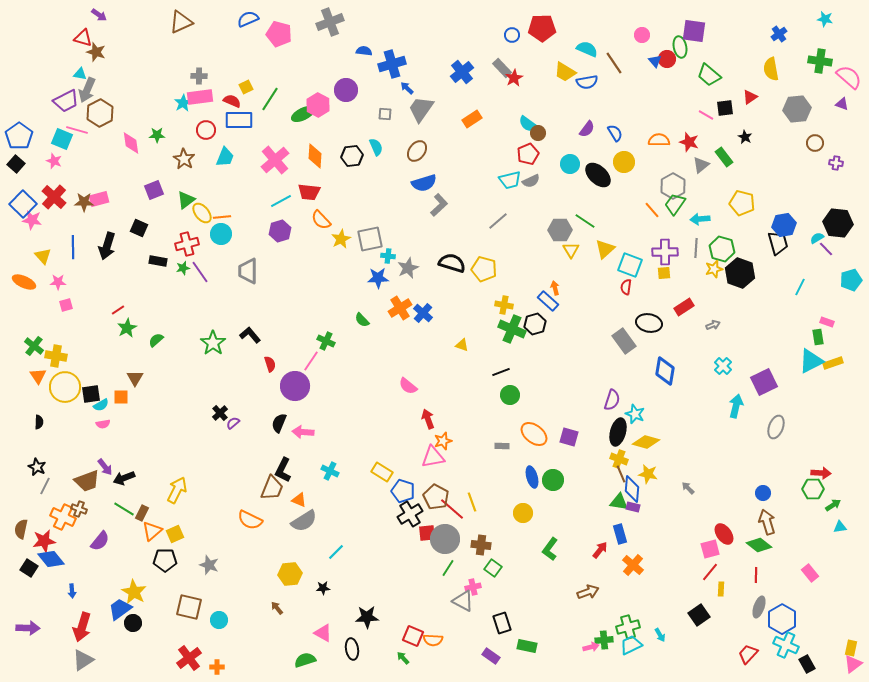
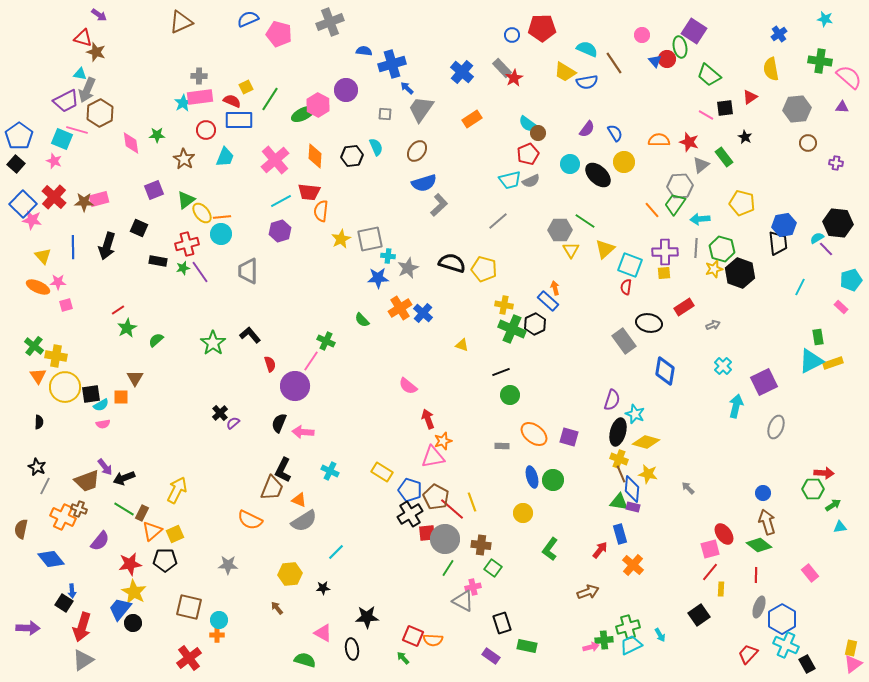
purple square at (694, 31): rotated 25 degrees clockwise
blue cross at (462, 72): rotated 10 degrees counterclockwise
purple triangle at (842, 104): moved 3 px down; rotated 16 degrees counterclockwise
brown circle at (815, 143): moved 7 px left
gray hexagon at (673, 186): moved 7 px right; rotated 25 degrees clockwise
orange semicircle at (321, 220): moved 9 px up; rotated 50 degrees clockwise
black trapezoid at (778, 243): rotated 10 degrees clockwise
orange ellipse at (24, 282): moved 14 px right, 5 px down
pink rectangle at (827, 322): moved 14 px right, 15 px up; rotated 24 degrees clockwise
black hexagon at (535, 324): rotated 10 degrees counterclockwise
red arrow at (821, 473): moved 3 px right
blue pentagon at (403, 491): moved 7 px right, 1 px up
red star at (44, 541): moved 86 px right, 23 px down
gray star at (209, 565): moved 19 px right; rotated 18 degrees counterclockwise
black square at (29, 568): moved 35 px right, 35 px down
blue trapezoid at (120, 609): rotated 15 degrees counterclockwise
green semicircle at (305, 660): rotated 35 degrees clockwise
orange cross at (217, 667): moved 32 px up
